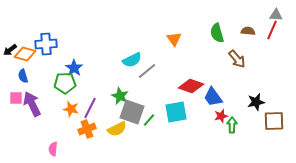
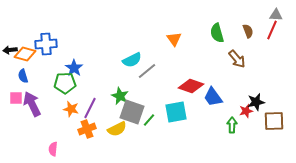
brown semicircle: rotated 64 degrees clockwise
black arrow: rotated 32 degrees clockwise
red star: moved 25 px right, 5 px up
